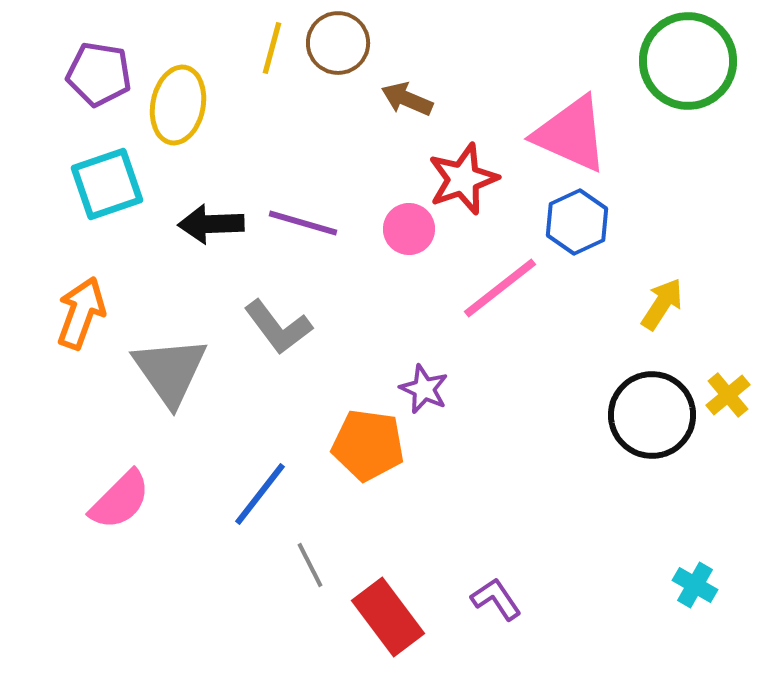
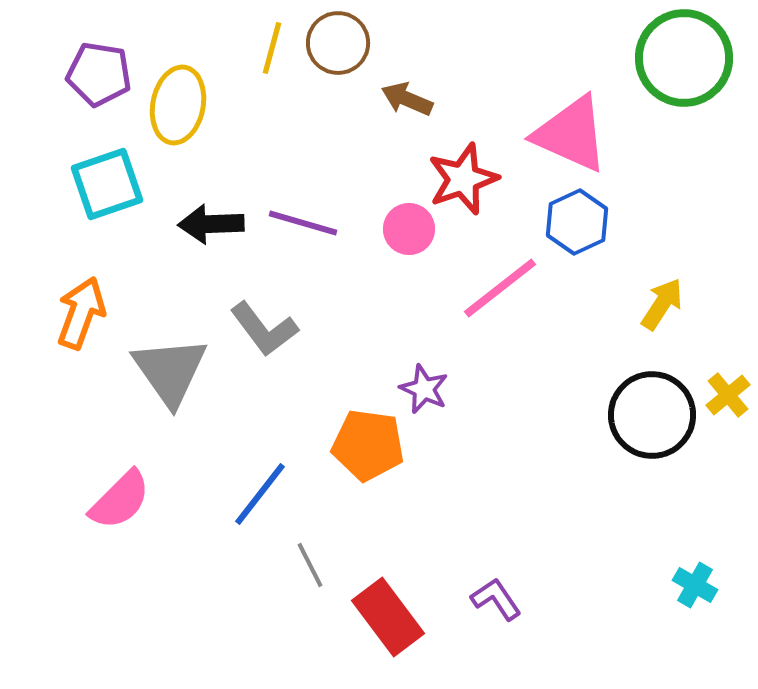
green circle: moved 4 px left, 3 px up
gray L-shape: moved 14 px left, 2 px down
